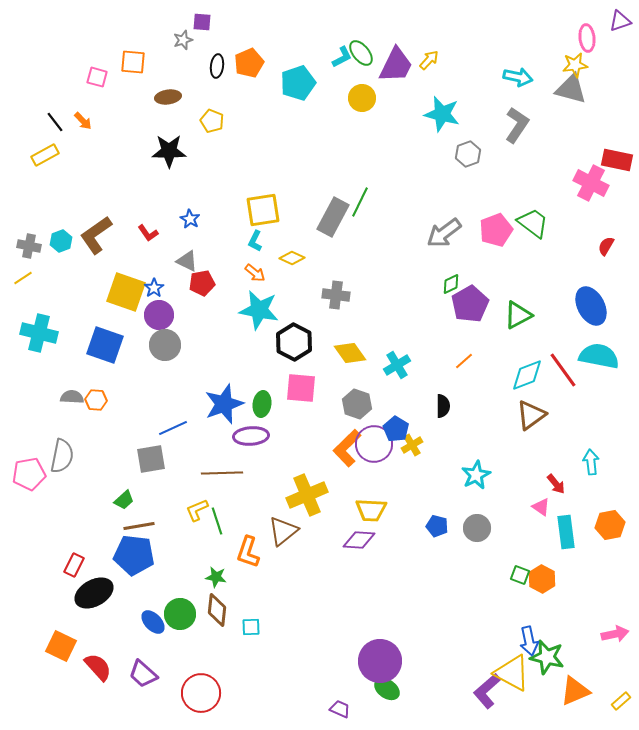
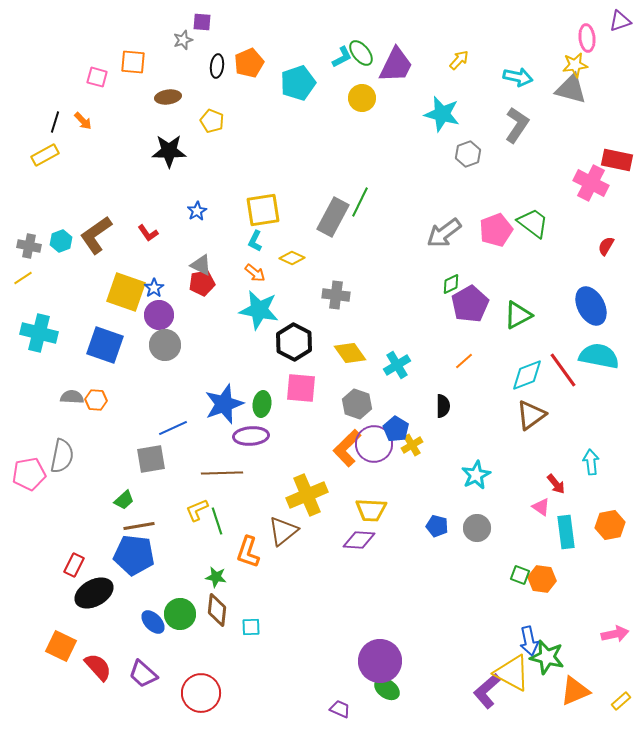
yellow arrow at (429, 60): moved 30 px right
black line at (55, 122): rotated 55 degrees clockwise
blue star at (190, 219): moved 7 px right, 8 px up; rotated 12 degrees clockwise
gray triangle at (187, 261): moved 14 px right, 4 px down
orange hexagon at (542, 579): rotated 20 degrees counterclockwise
